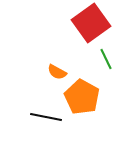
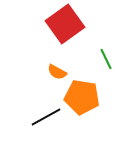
red square: moved 26 px left, 1 px down
orange pentagon: rotated 20 degrees counterclockwise
black line: rotated 40 degrees counterclockwise
